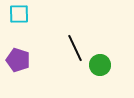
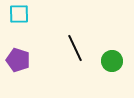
green circle: moved 12 px right, 4 px up
